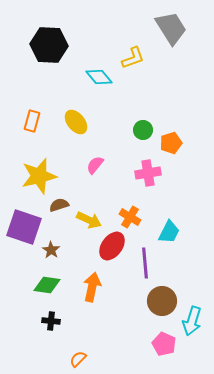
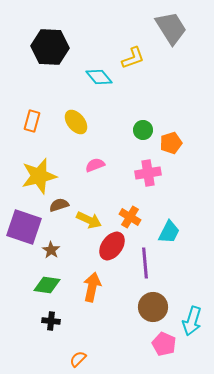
black hexagon: moved 1 px right, 2 px down
pink semicircle: rotated 30 degrees clockwise
brown circle: moved 9 px left, 6 px down
